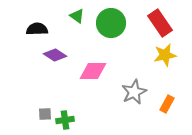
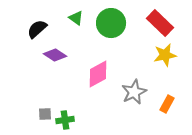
green triangle: moved 1 px left, 2 px down
red rectangle: rotated 12 degrees counterclockwise
black semicircle: rotated 40 degrees counterclockwise
pink diamond: moved 5 px right, 3 px down; rotated 28 degrees counterclockwise
